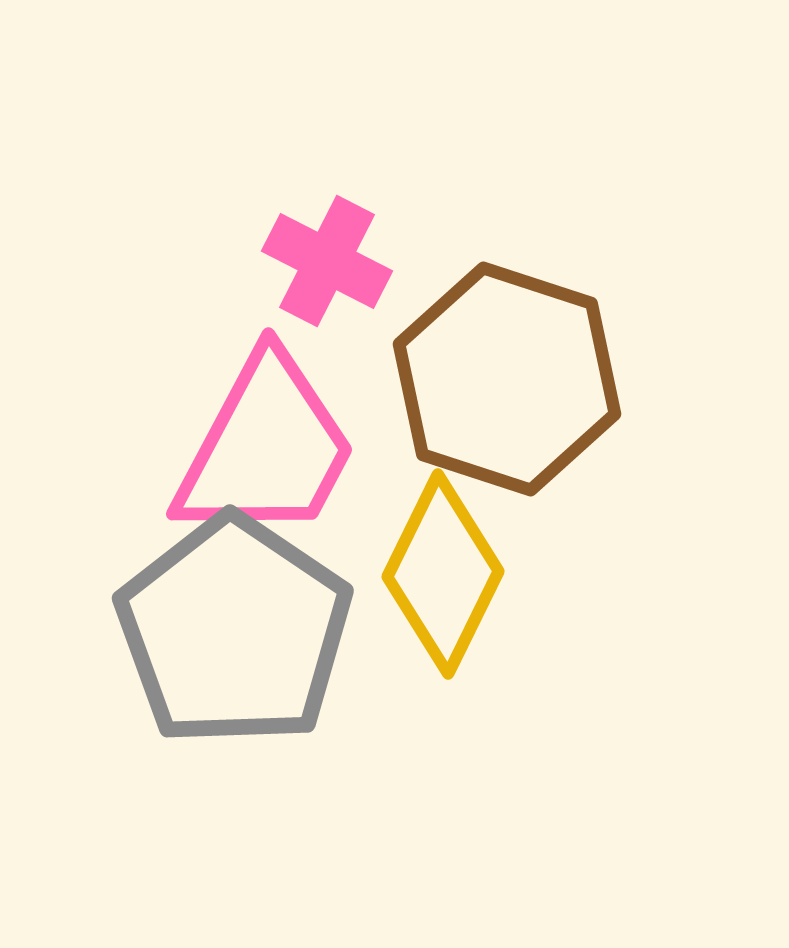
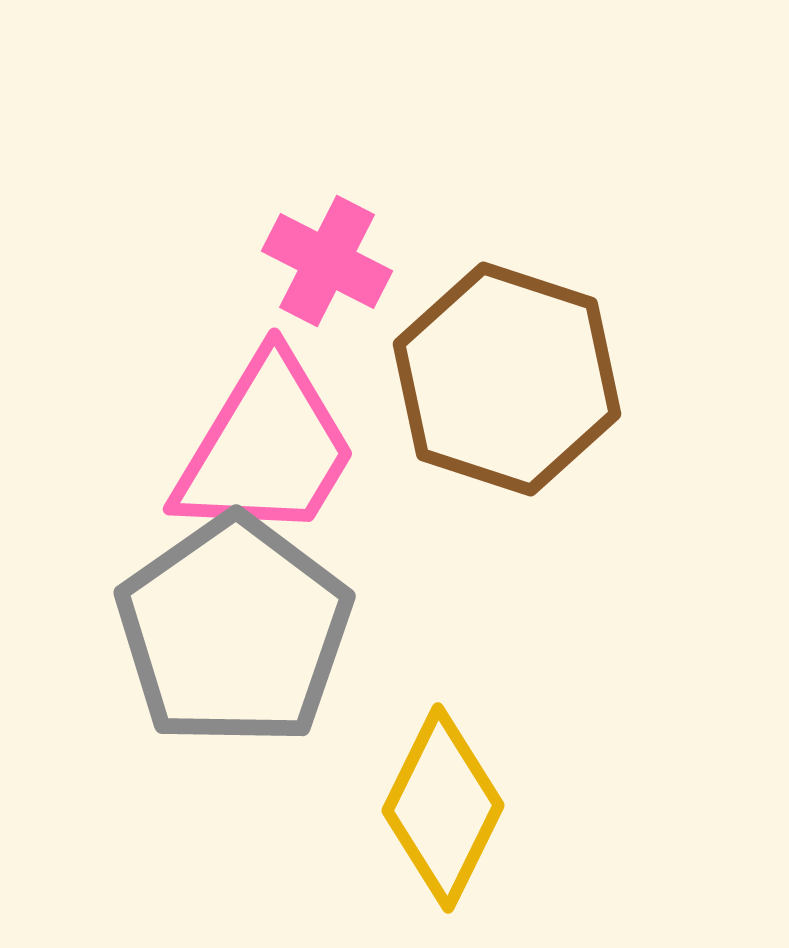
pink trapezoid: rotated 3 degrees clockwise
yellow diamond: moved 234 px down
gray pentagon: rotated 3 degrees clockwise
